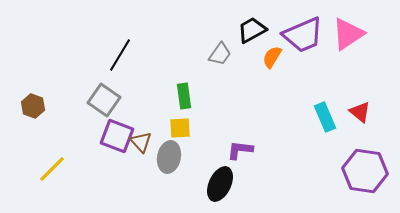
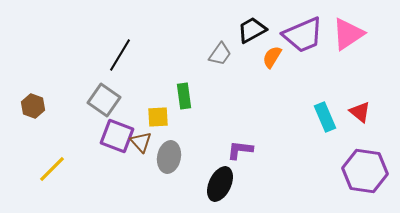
yellow square: moved 22 px left, 11 px up
